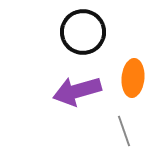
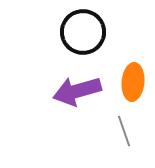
orange ellipse: moved 4 px down
